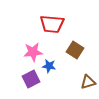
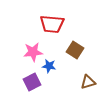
purple square: moved 1 px right, 3 px down
